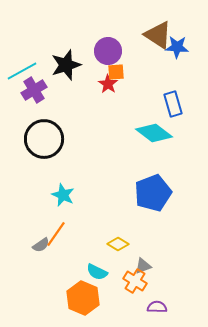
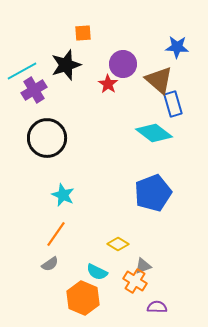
brown triangle: moved 1 px right, 45 px down; rotated 8 degrees clockwise
purple circle: moved 15 px right, 13 px down
orange square: moved 33 px left, 39 px up
black circle: moved 3 px right, 1 px up
gray semicircle: moved 9 px right, 19 px down
